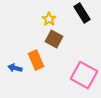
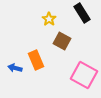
brown square: moved 8 px right, 2 px down
